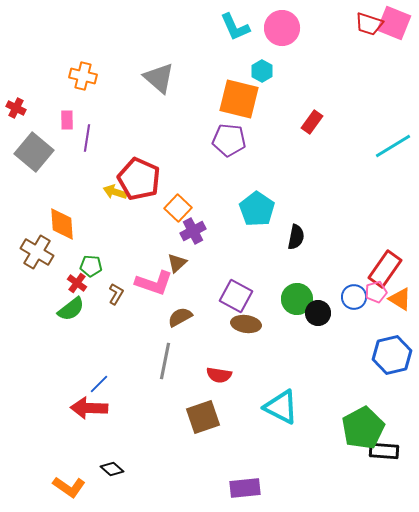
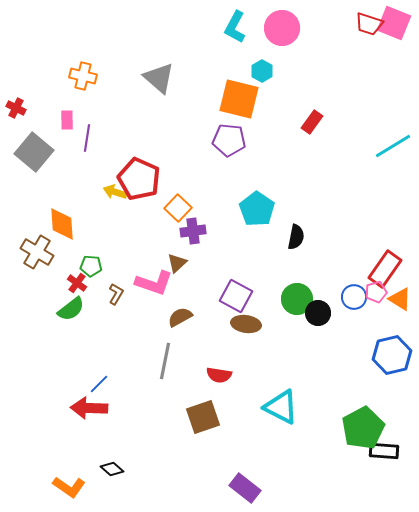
cyan L-shape at (235, 27): rotated 52 degrees clockwise
purple cross at (193, 231): rotated 20 degrees clockwise
purple rectangle at (245, 488): rotated 44 degrees clockwise
